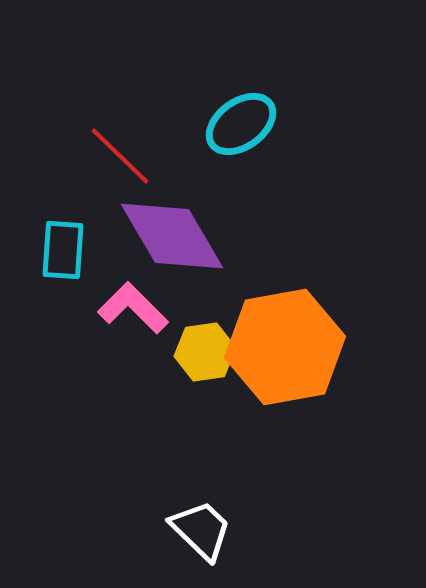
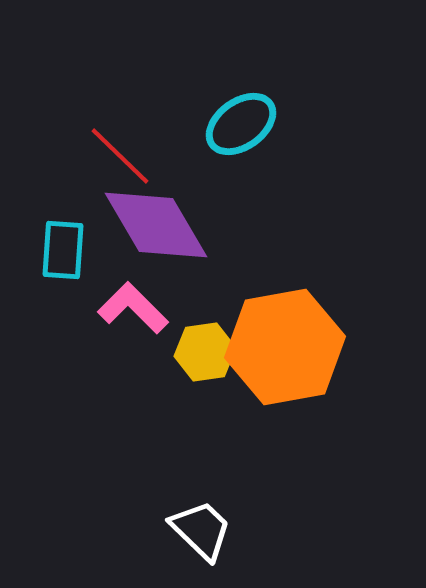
purple diamond: moved 16 px left, 11 px up
